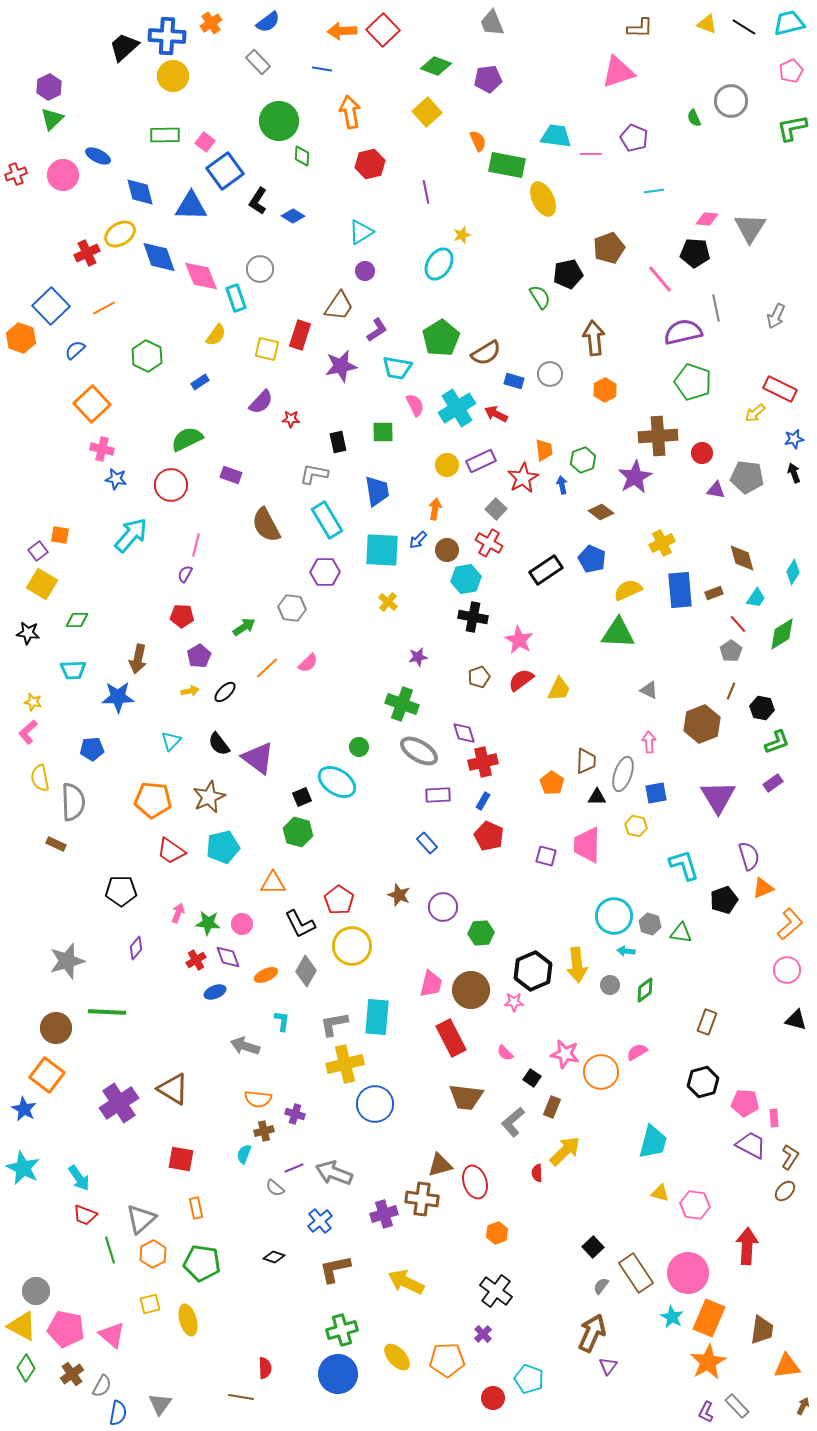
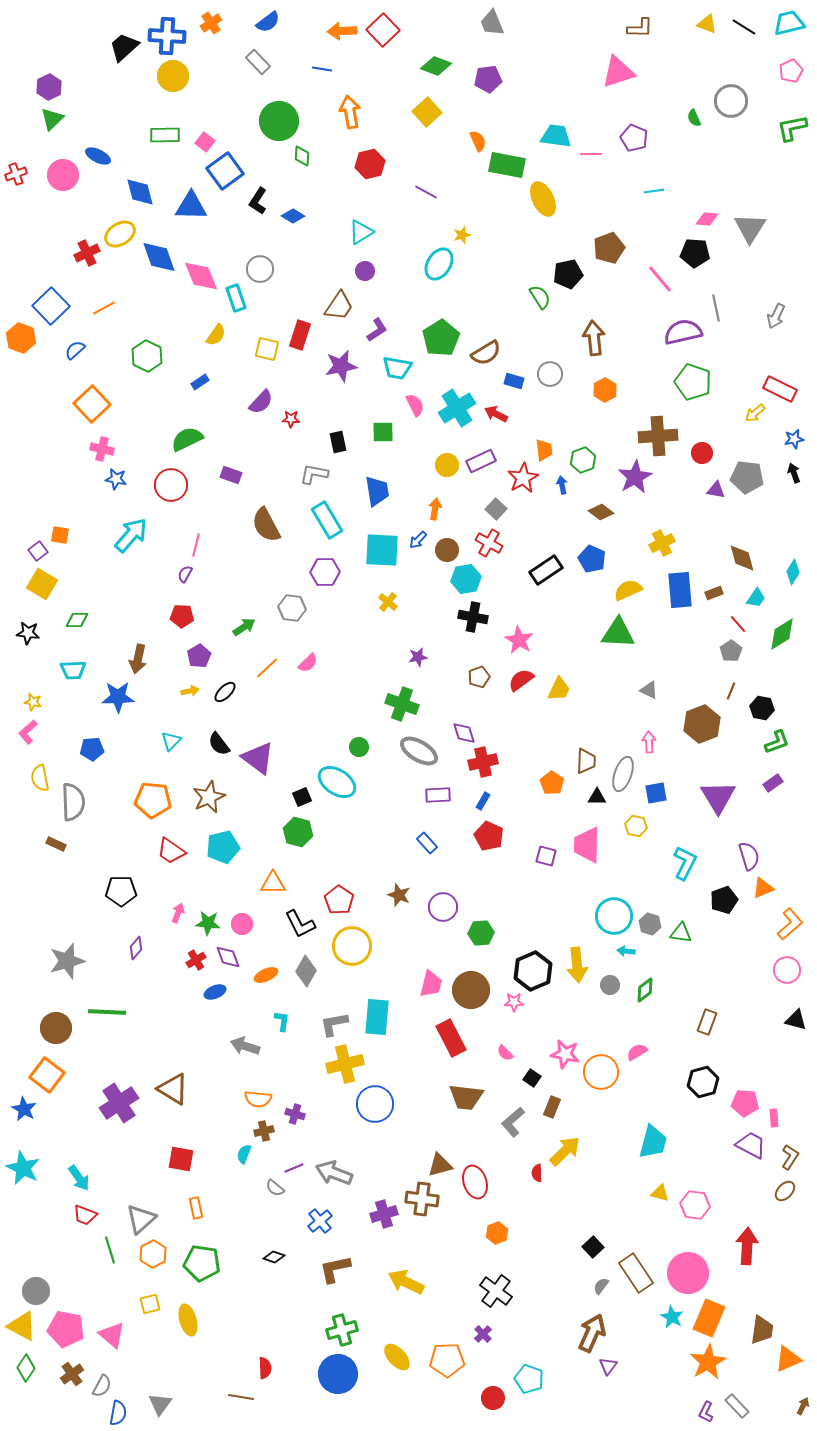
purple line at (426, 192): rotated 50 degrees counterclockwise
cyan L-shape at (684, 865): moved 1 px right, 2 px up; rotated 44 degrees clockwise
orange triangle at (787, 1366): moved 1 px right, 7 px up; rotated 16 degrees counterclockwise
